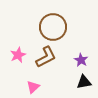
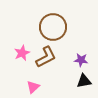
pink star: moved 4 px right, 2 px up
purple star: rotated 24 degrees counterclockwise
black triangle: moved 1 px up
